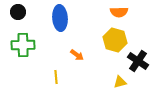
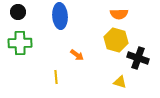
orange semicircle: moved 2 px down
blue ellipse: moved 2 px up
yellow hexagon: moved 1 px right
green cross: moved 3 px left, 2 px up
black cross: moved 3 px up; rotated 15 degrees counterclockwise
yellow triangle: rotated 32 degrees clockwise
